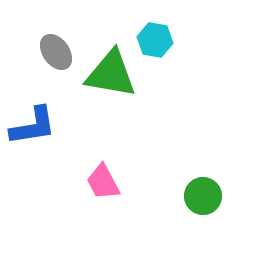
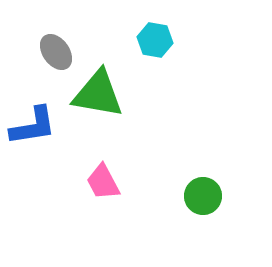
green triangle: moved 13 px left, 20 px down
